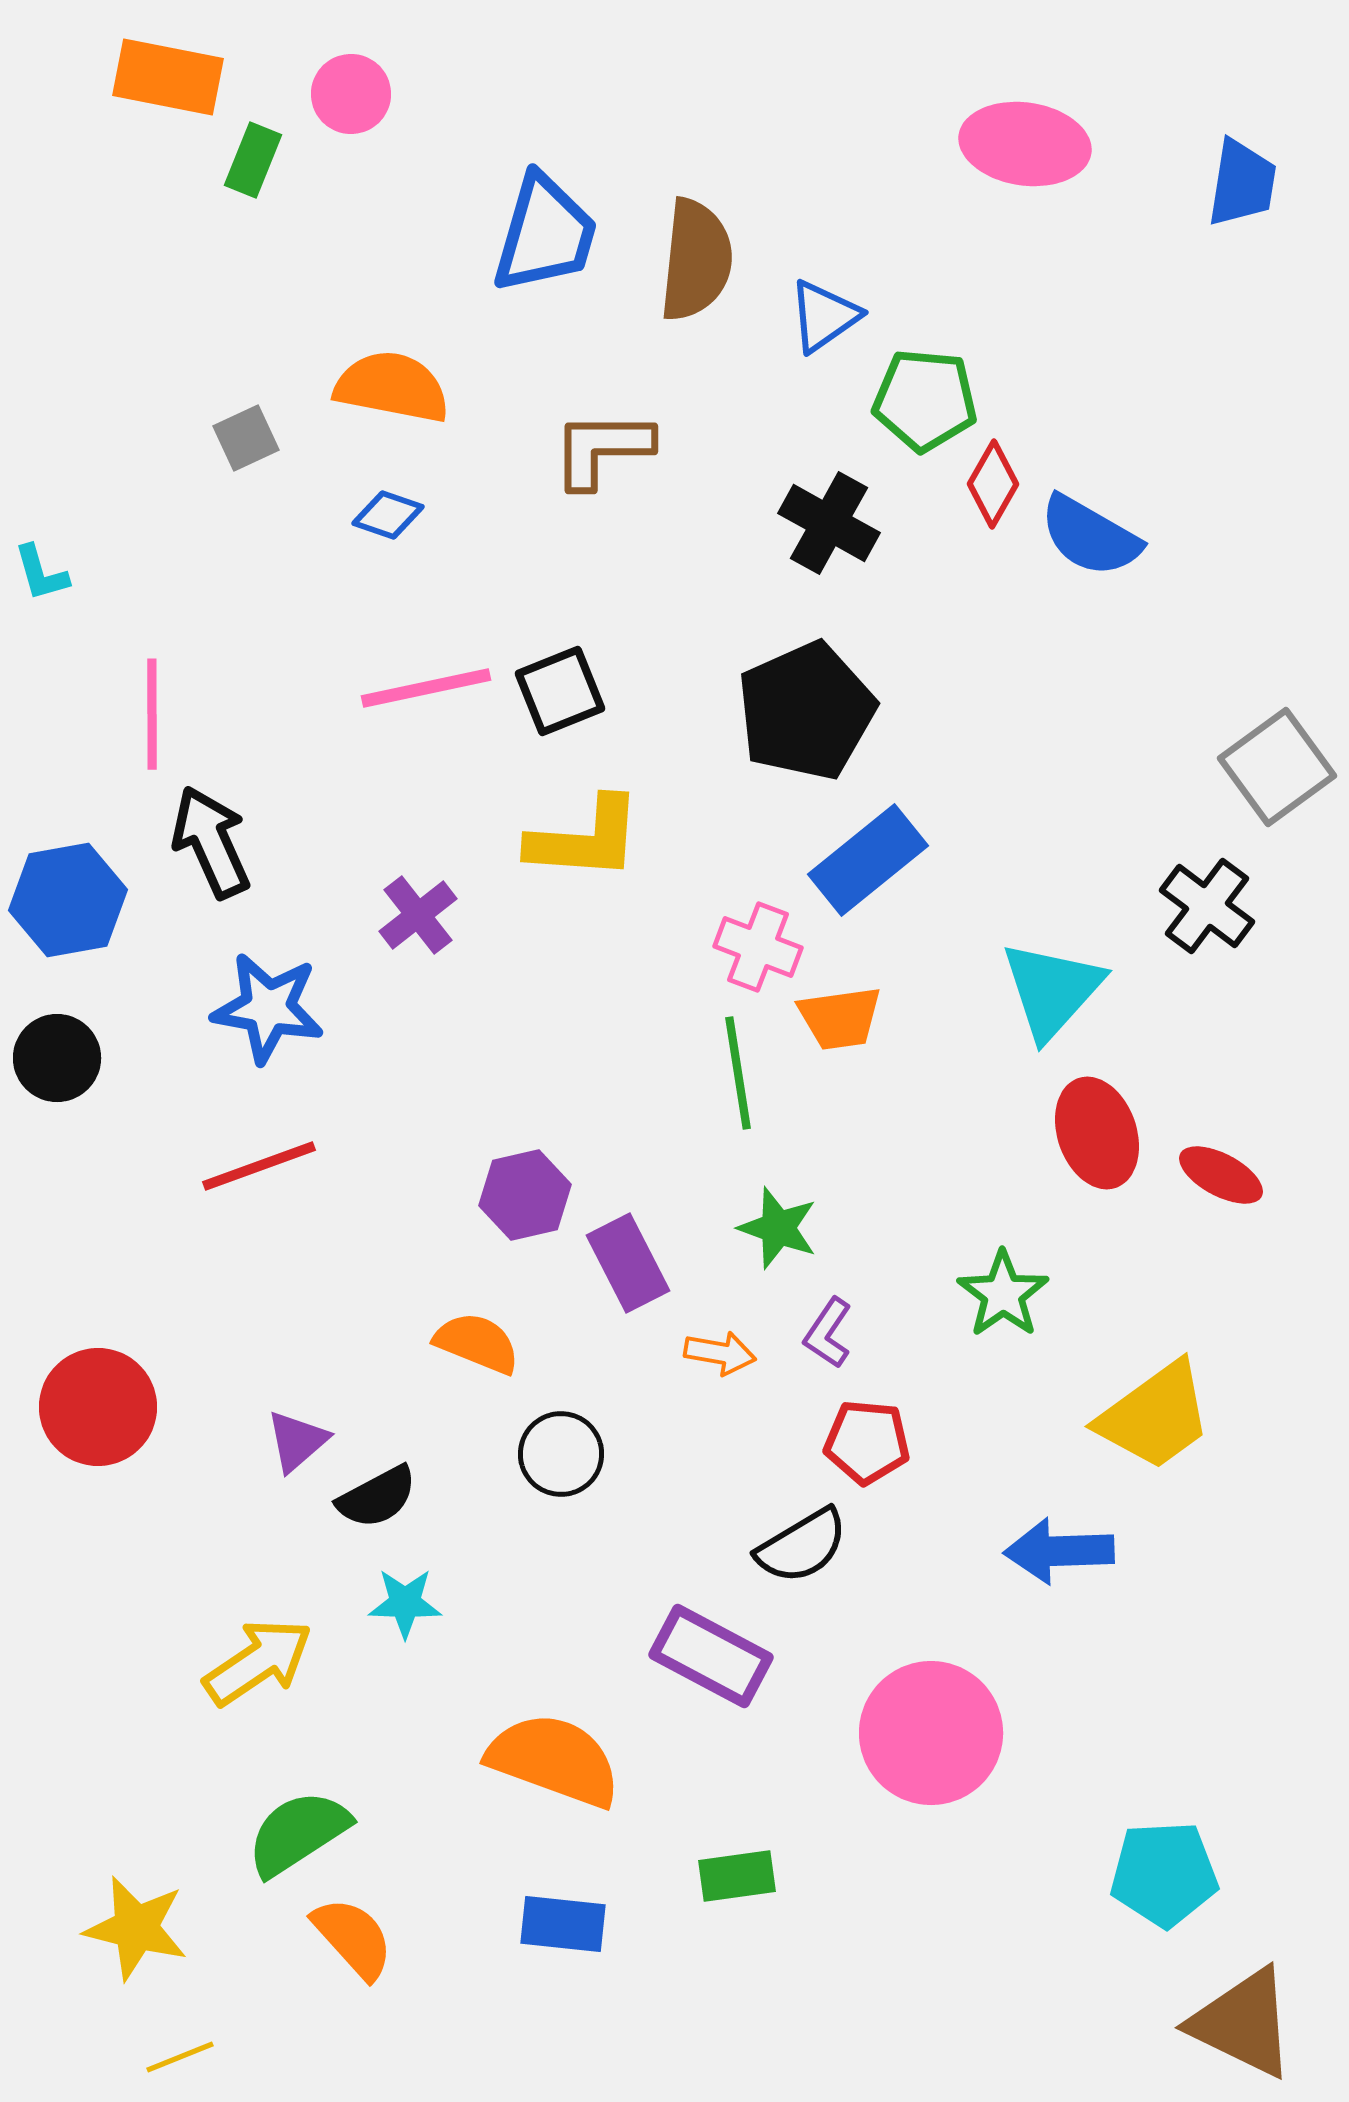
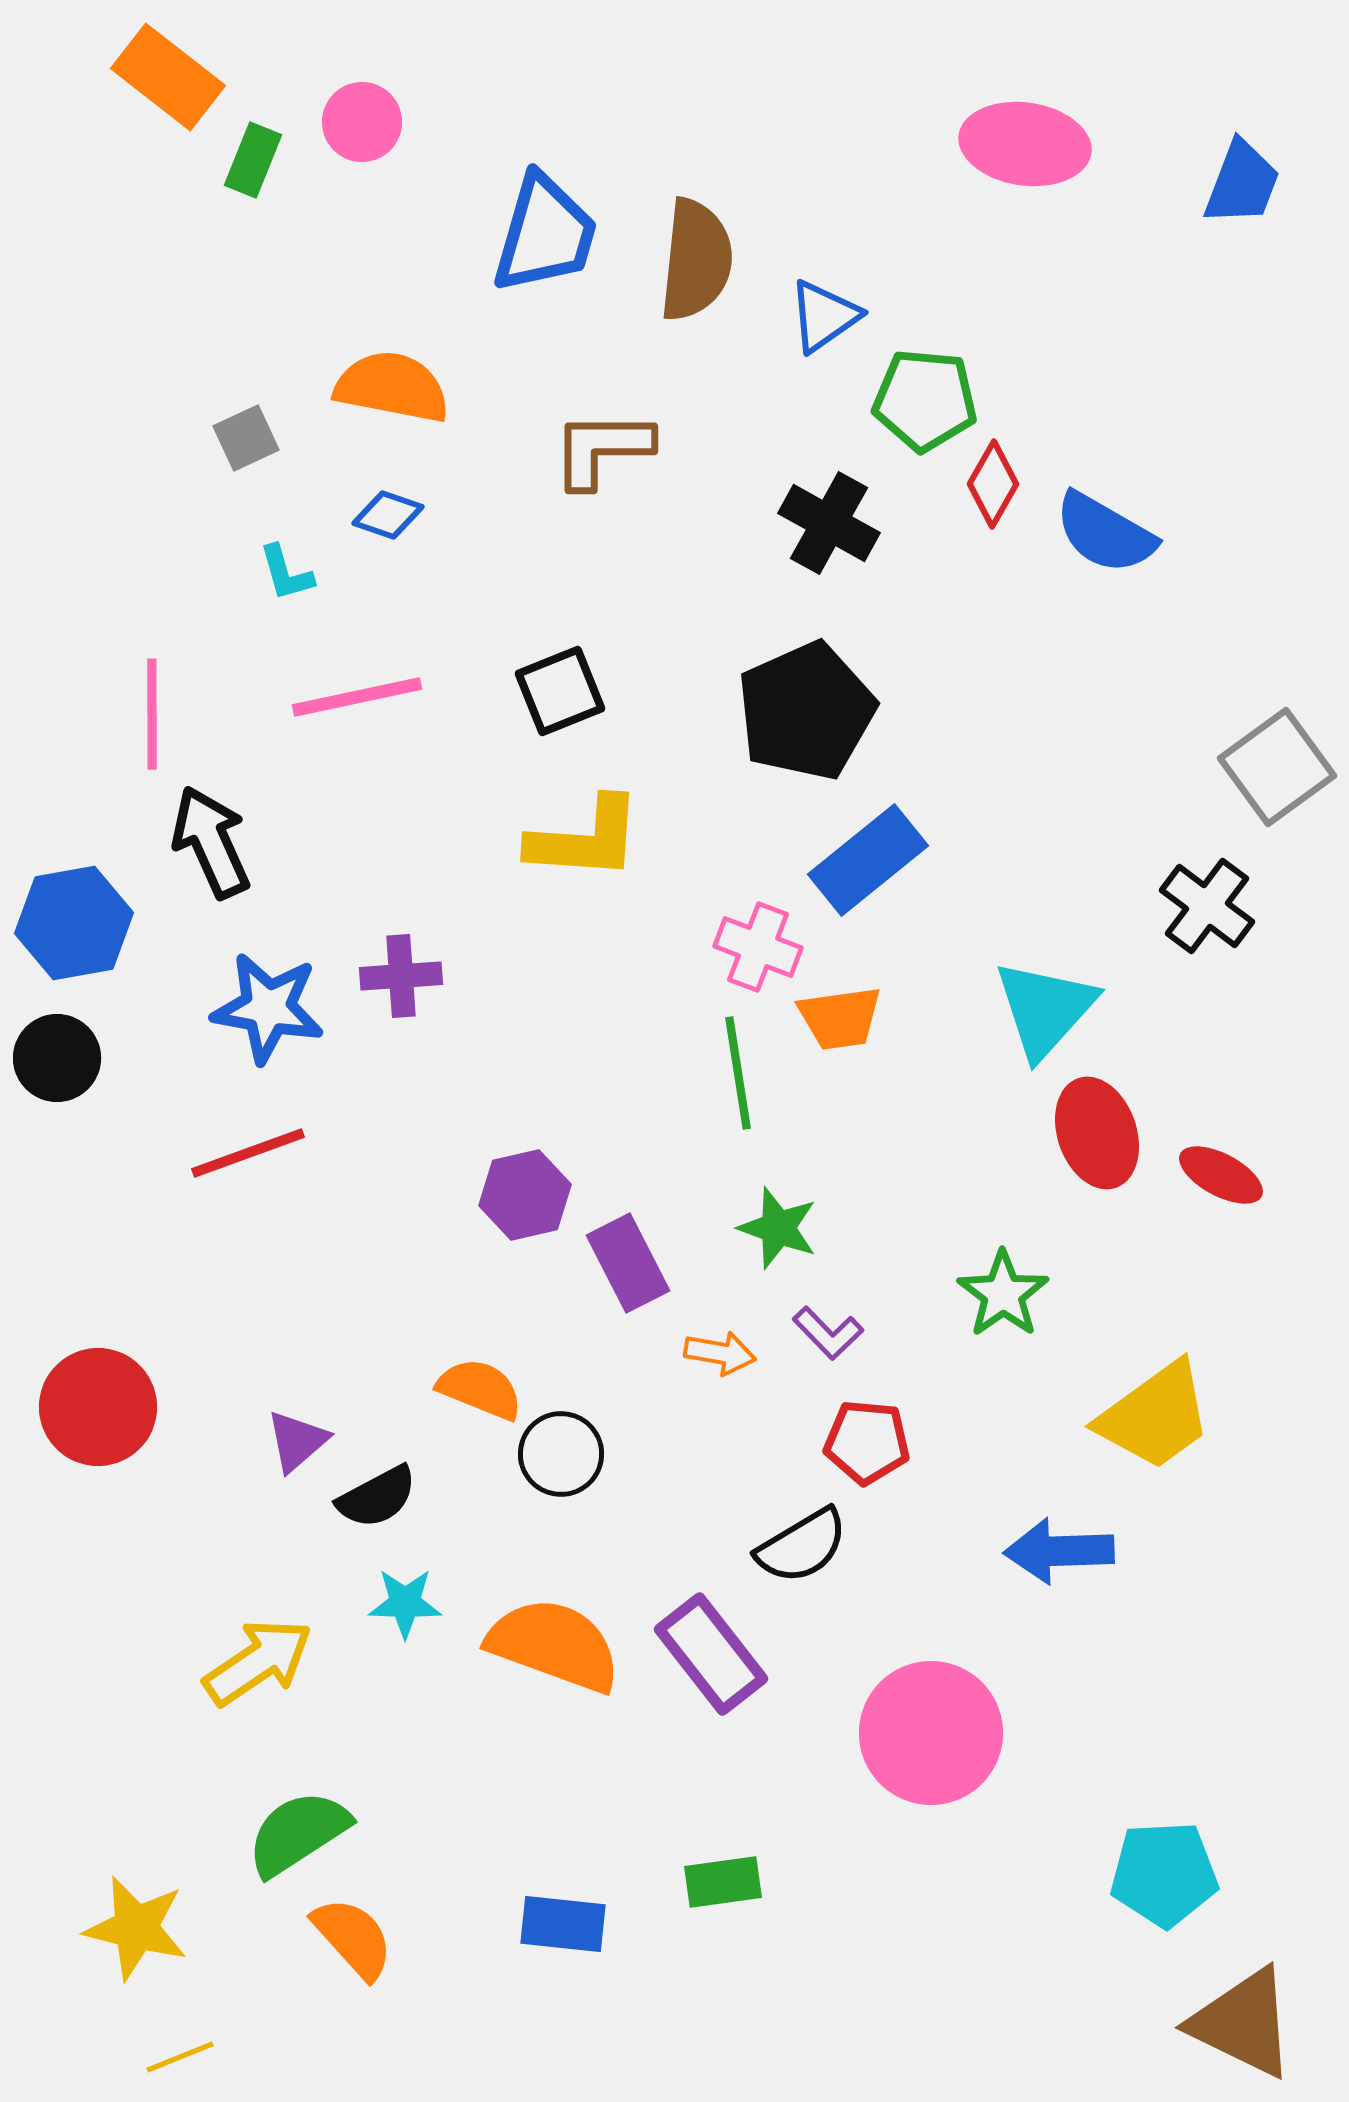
orange rectangle at (168, 77): rotated 27 degrees clockwise
pink circle at (351, 94): moved 11 px right, 28 px down
blue trapezoid at (1242, 183): rotated 12 degrees clockwise
blue semicircle at (1090, 536): moved 15 px right, 3 px up
cyan L-shape at (41, 573): moved 245 px right
pink line at (426, 688): moved 69 px left, 9 px down
blue hexagon at (68, 900): moved 6 px right, 23 px down
purple cross at (418, 915): moved 17 px left, 61 px down; rotated 34 degrees clockwise
cyan triangle at (1052, 990): moved 7 px left, 19 px down
red line at (259, 1166): moved 11 px left, 13 px up
purple L-shape at (828, 1333): rotated 78 degrees counterclockwise
orange semicircle at (477, 1343): moved 3 px right, 46 px down
purple rectangle at (711, 1656): moved 2 px up; rotated 24 degrees clockwise
orange semicircle at (554, 1760): moved 115 px up
green rectangle at (737, 1876): moved 14 px left, 6 px down
